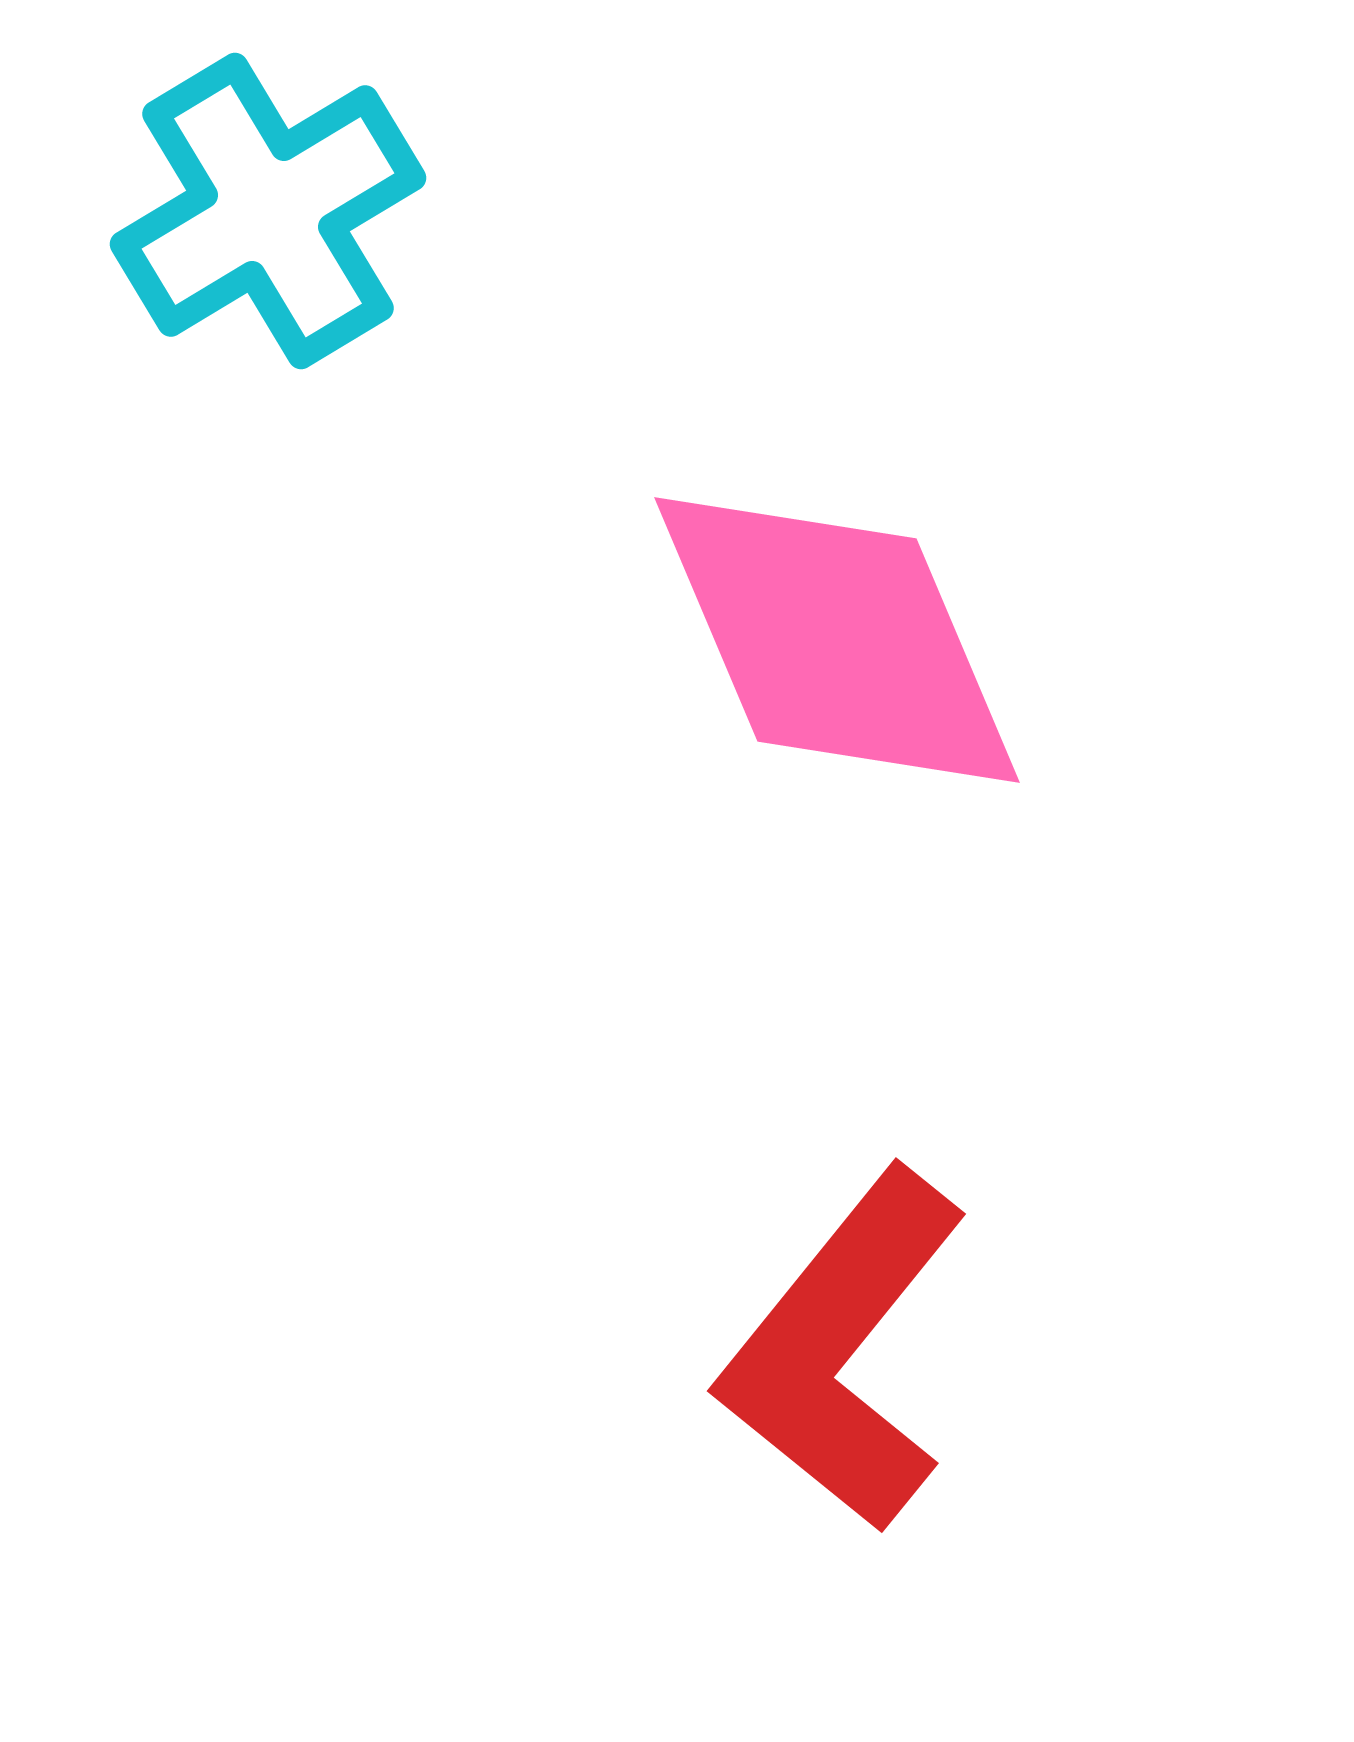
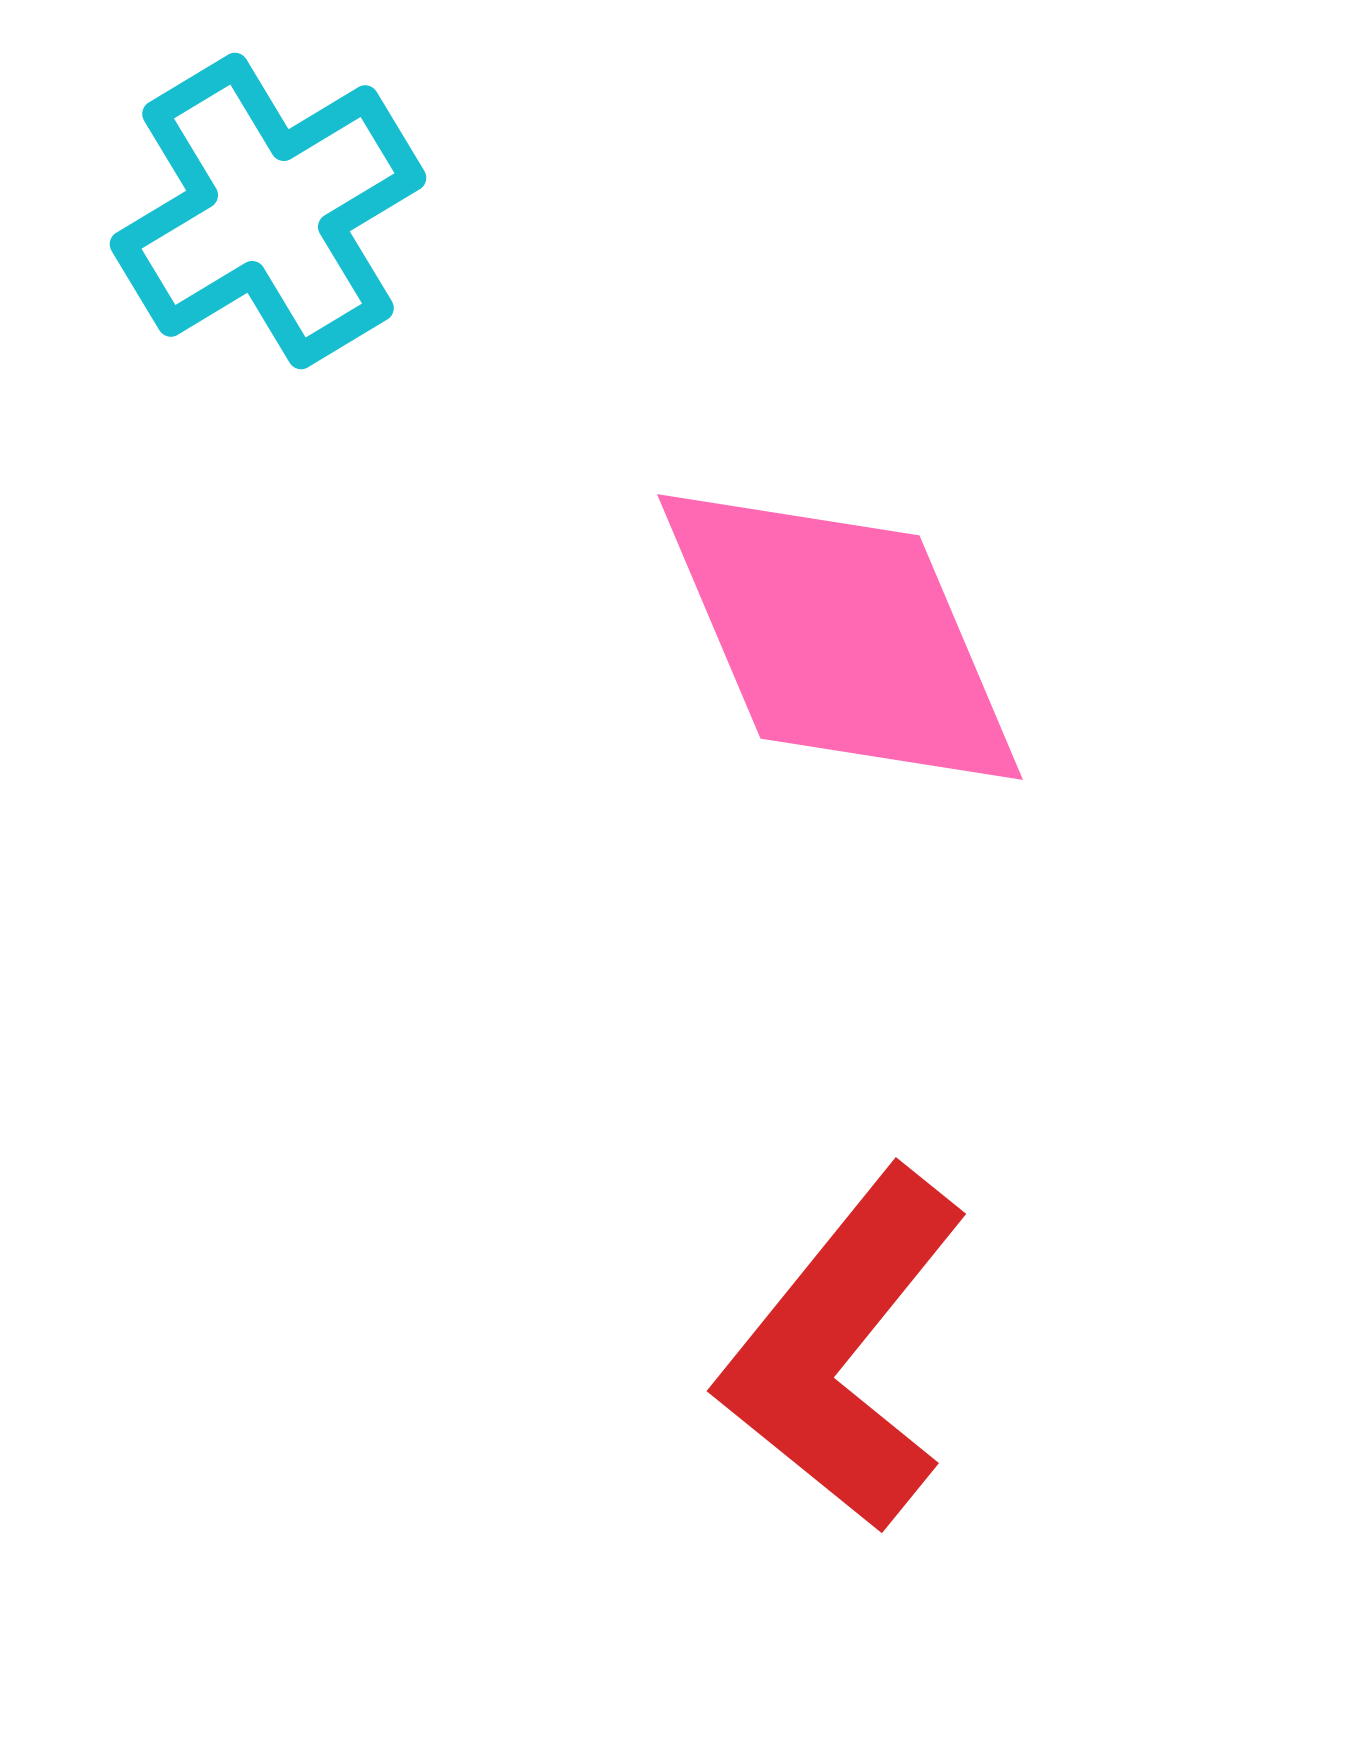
pink diamond: moved 3 px right, 3 px up
